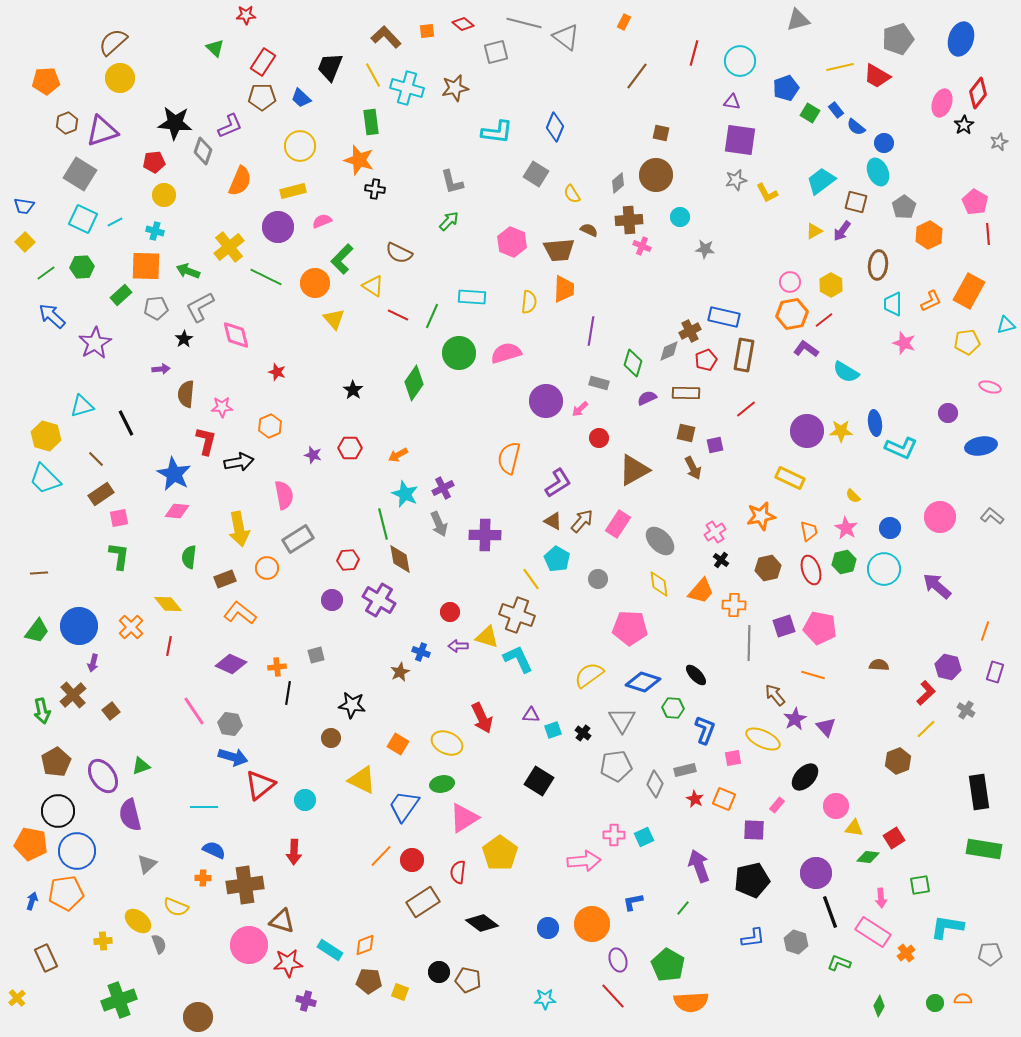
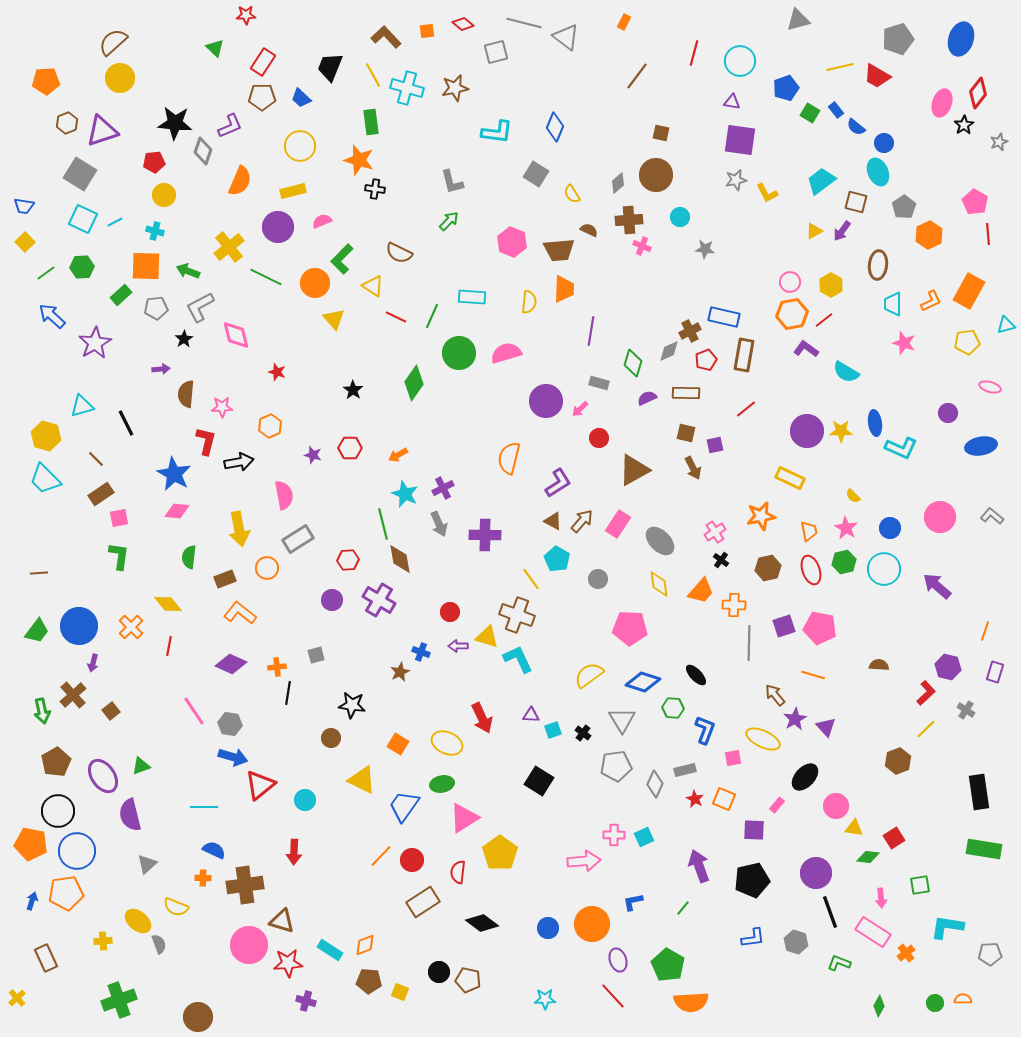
red line at (398, 315): moved 2 px left, 2 px down
